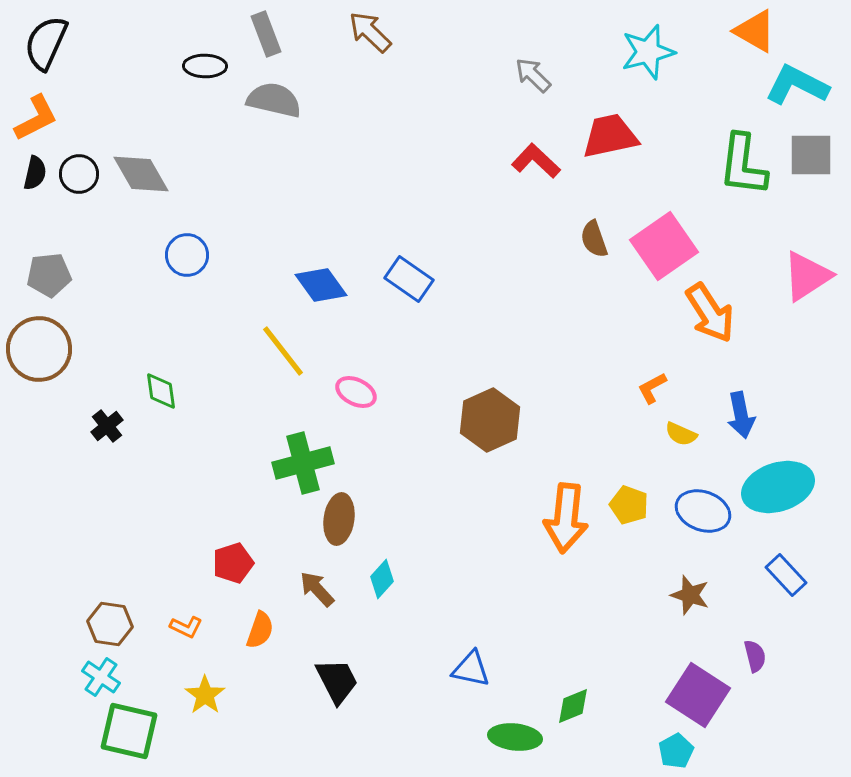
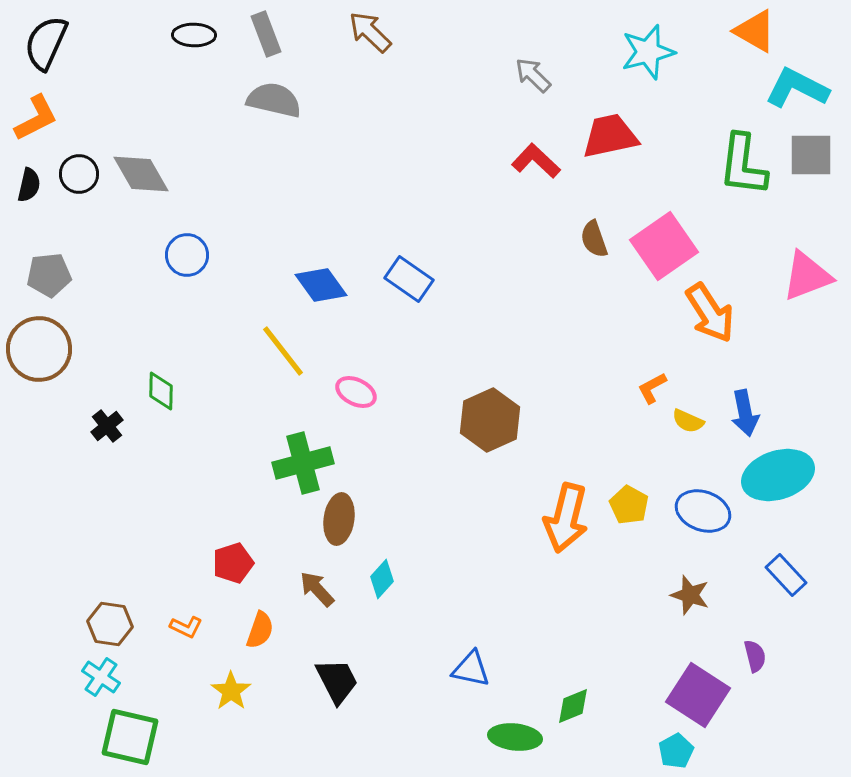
black ellipse at (205, 66): moved 11 px left, 31 px up
cyan L-shape at (797, 85): moved 3 px down
black semicircle at (35, 173): moved 6 px left, 12 px down
pink triangle at (807, 276): rotated 12 degrees clockwise
green diamond at (161, 391): rotated 9 degrees clockwise
blue arrow at (741, 415): moved 4 px right, 2 px up
yellow semicircle at (681, 434): moved 7 px right, 13 px up
cyan ellipse at (778, 487): moved 12 px up
yellow pentagon at (629, 505): rotated 9 degrees clockwise
orange arrow at (566, 518): rotated 8 degrees clockwise
yellow star at (205, 695): moved 26 px right, 4 px up
green square at (129, 731): moved 1 px right, 6 px down
